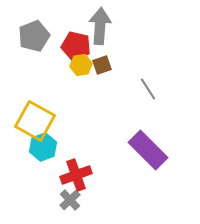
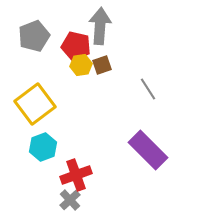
yellow square: moved 17 px up; rotated 24 degrees clockwise
